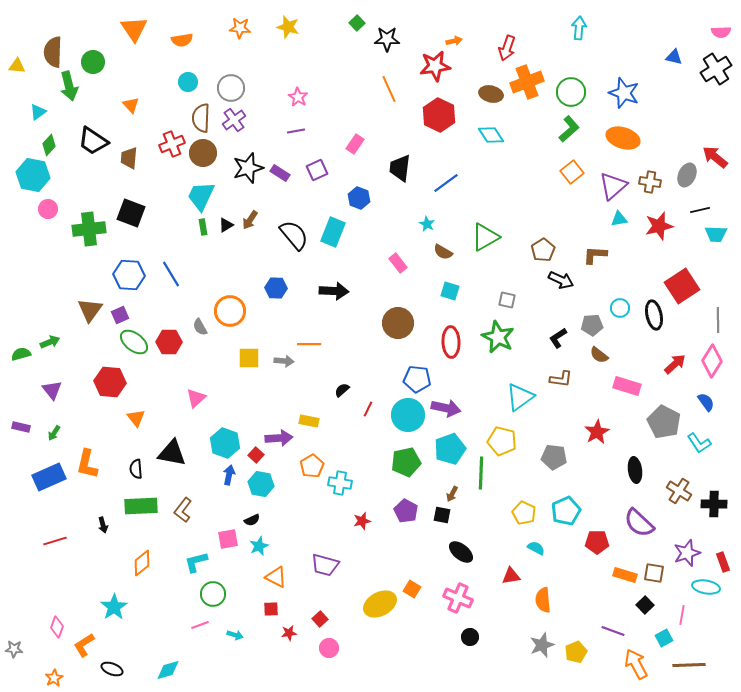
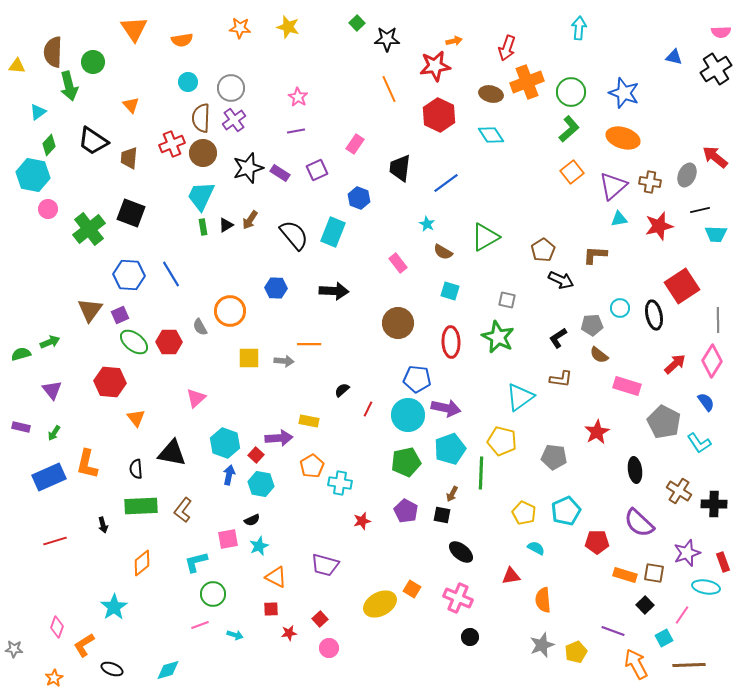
green cross at (89, 229): rotated 32 degrees counterclockwise
pink line at (682, 615): rotated 24 degrees clockwise
